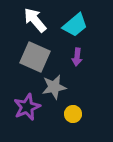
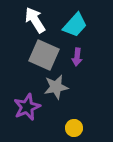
white arrow: rotated 8 degrees clockwise
cyan trapezoid: rotated 8 degrees counterclockwise
gray square: moved 9 px right, 2 px up
gray star: moved 2 px right
yellow circle: moved 1 px right, 14 px down
